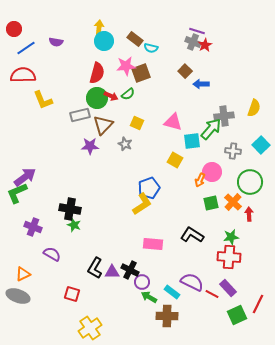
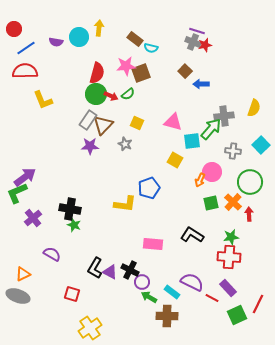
cyan circle at (104, 41): moved 25 px left, 4 px up
red star at (205, 45): rotated 16 degrees clockwise
red semicircle at (23, 75): moved 2 px right, 4 px up
green circle at (97, 98): moved 1 px left, 4 px up
gray rectangle at (80, 115): moved 8 px right, 5 px down; rotated 42 degrees counterclockwise
yellow L-shape at (142, 204): moved 17 px left; rotated 40 degrees clockwise
purple cross at (33, 227): moved 9 px up; rotated 30 degrees clockwise
purple triangle at (112, 272): moved 2 px left; rotated 28 degrees clockwise
red line at (212, 294): moved 4 px down
